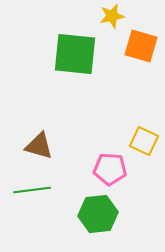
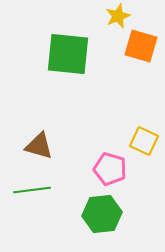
yellow star: moved 6 px right; rotated 10 degrees counterclockwise
green square: moved 7 px left
pink pentagon: rotated 12 degrees clockwise
green hexagon: moved 4 px right
